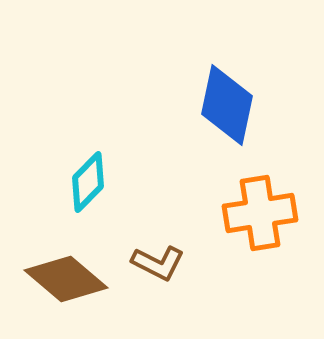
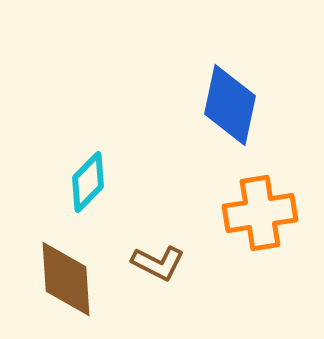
blue diamond: moved 3 px right
brown diamond: rotated 46 degrees clockwise
